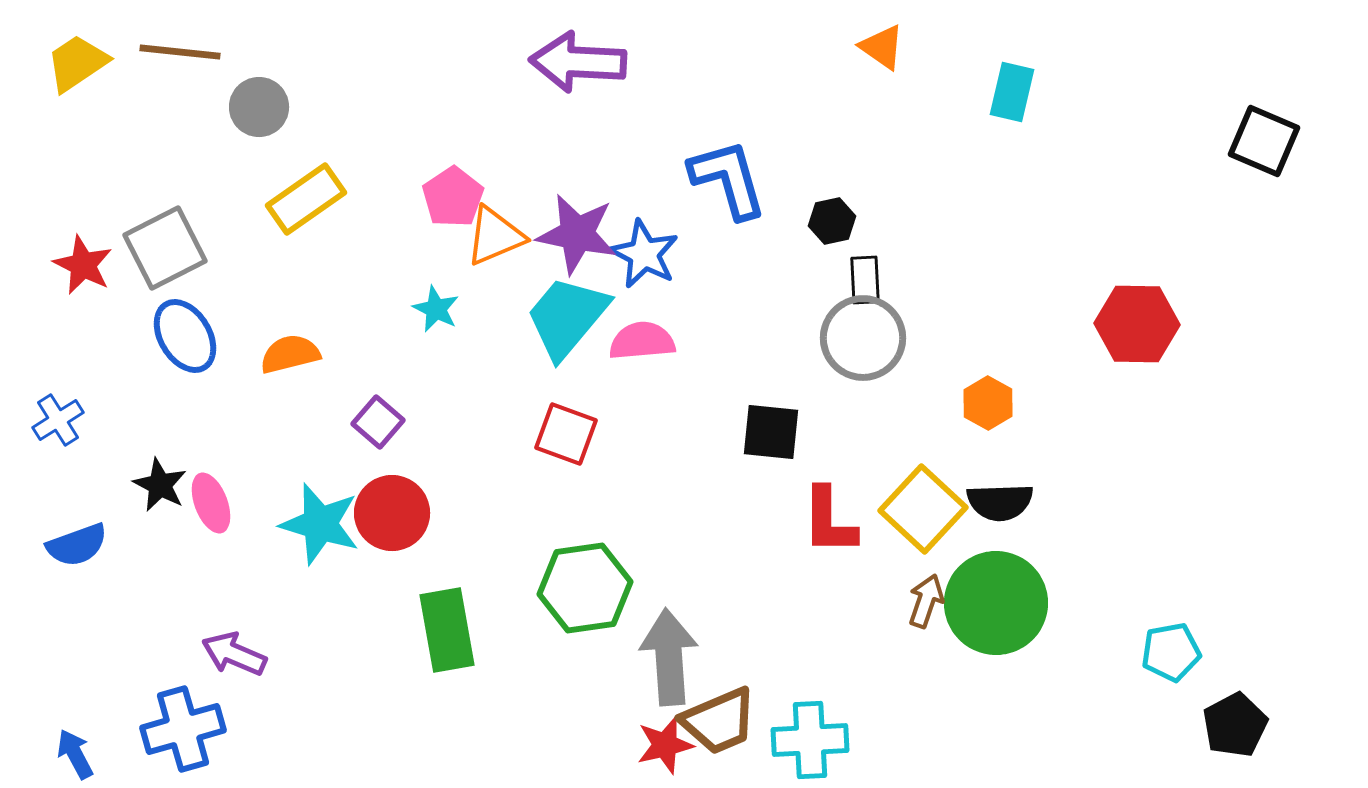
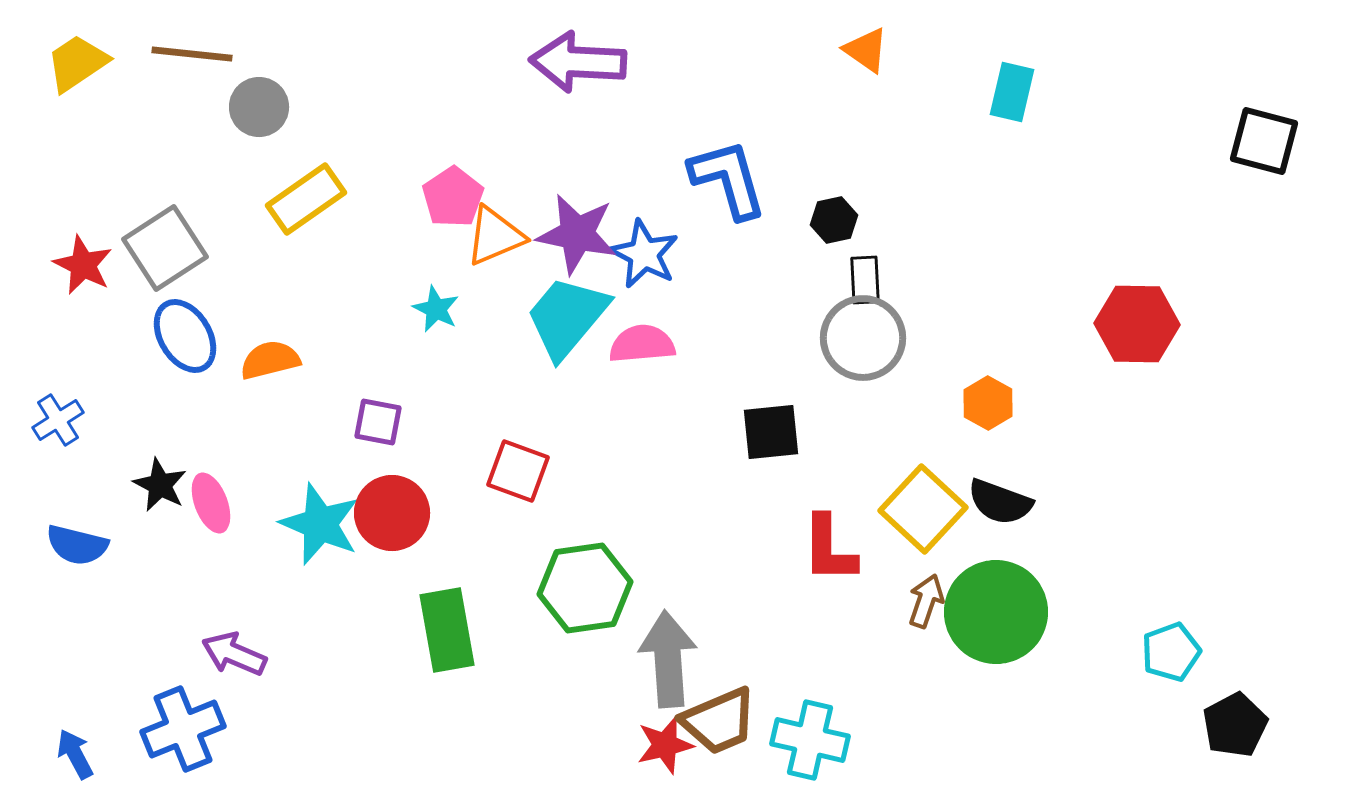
orange triangle at (882, 47): moved 16 px left, 3 px down
brown line at (180, 52): moved 12 px right, 2 px down
black square at (1264, 141): rotated 8 degrees counterclockwise
black hexagon at (832, 221): moved 2 px right, 1 px up
gray square at (165, 248): rotated 6 degrees counterclockwise
pink semicircle at (642, 341): moved 3 px down
orange semicircle at (290, 354): moved 20 px left, 6 px down
purple square at (378, 422): rotated 30 degrees counterclockwise
black square at (771, 432): rotated 12 degrees counterclockwise
red square at (566, 434): moved 48 px left, 37 px down
black semicircle at (1000, 502): rotated 22 degrees clockwise
red L-shape at (829, 521): moved 28 px down
cyan star at (320, 524): rotated 6 degrees clockwise
blue semicircle at (77, 545): rotated 34 degrees clockwise
green circle at (996, 603): moved 9 px down
cyan pentagon at (1171, 652): rotated 10 degrees counterclockwise
gray arrow at (669, 657): moved 1 px left, 2 px down
blue cross at (183, 729): rotated 6 degrees counterclockwise
cyan cross at (810, 740): rotated 16 degrees clockwise
